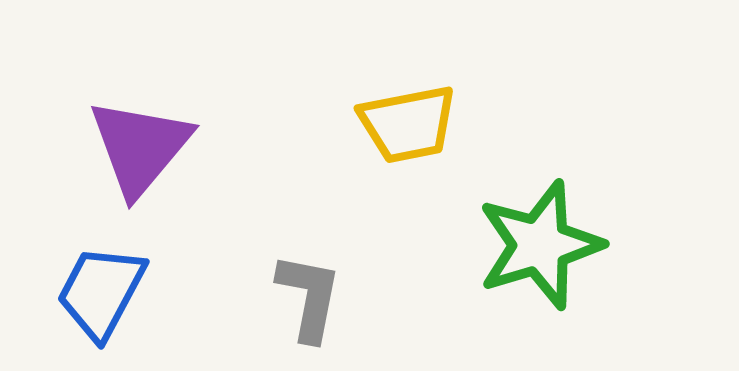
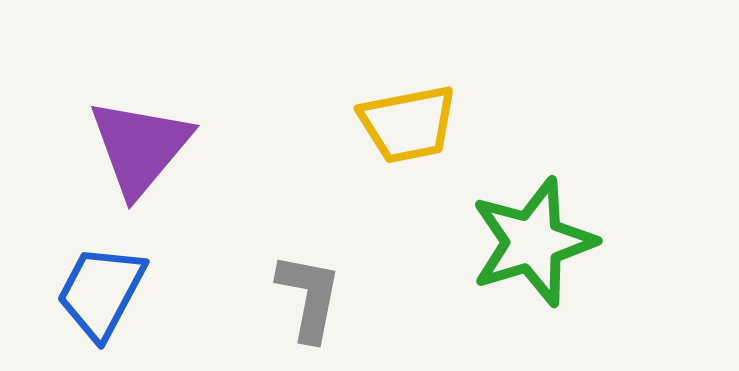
green star: moved 7 px left, 3 px up
